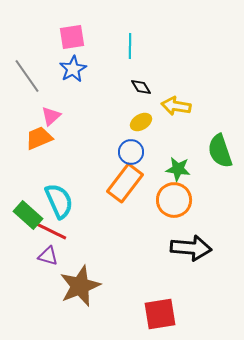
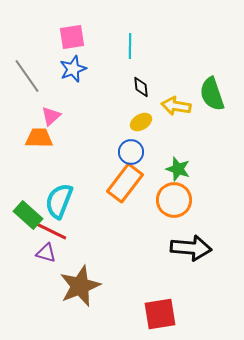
blue star: rotated 8 degrees clockwise
black diamond: rotated 25 degrees clockwise
orange trapezoid: rotated 24 degrees clockwise
green semicircle: moved 8 px left, 57 px up
green star: rotated 10 degrees clockwise
cyan semicircle: rotated 135 degrees counterclockwise
purple triangle: moved 2 px left, 3 px up
